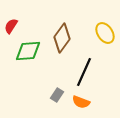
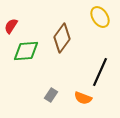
yellow ellipse: moved 5 px left, 16 px up
green diamond: moved 2 px left
black line: moved 16 px right
gray rectangle: moved 6 px left
orange semicircle: moved 2 px right, 4 px up
